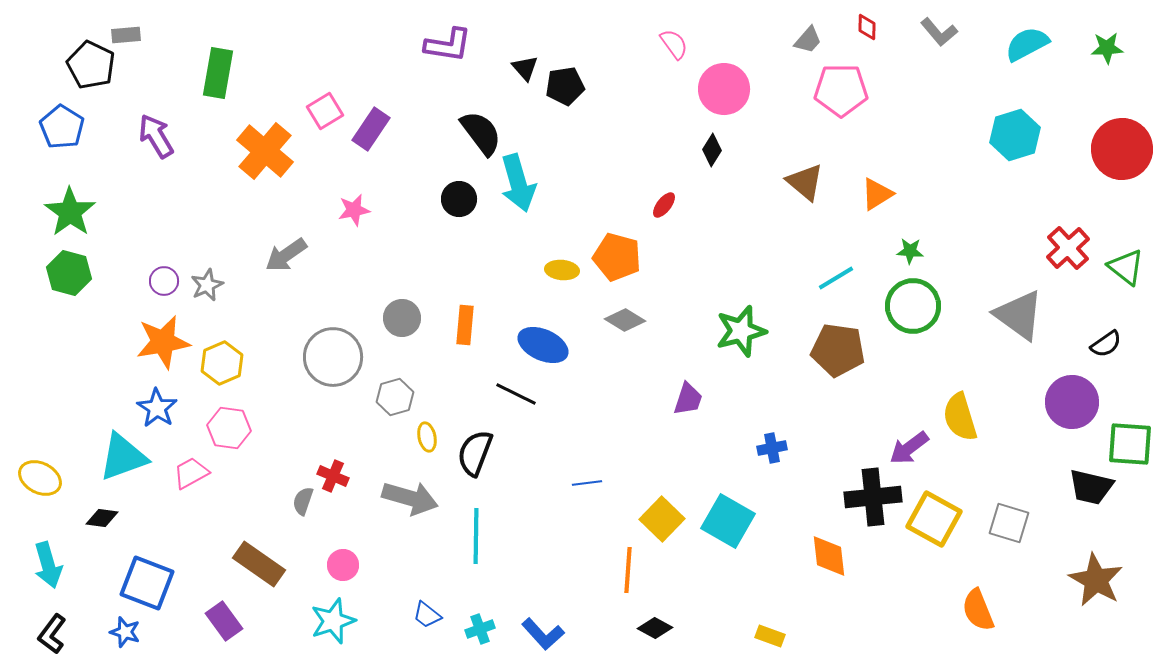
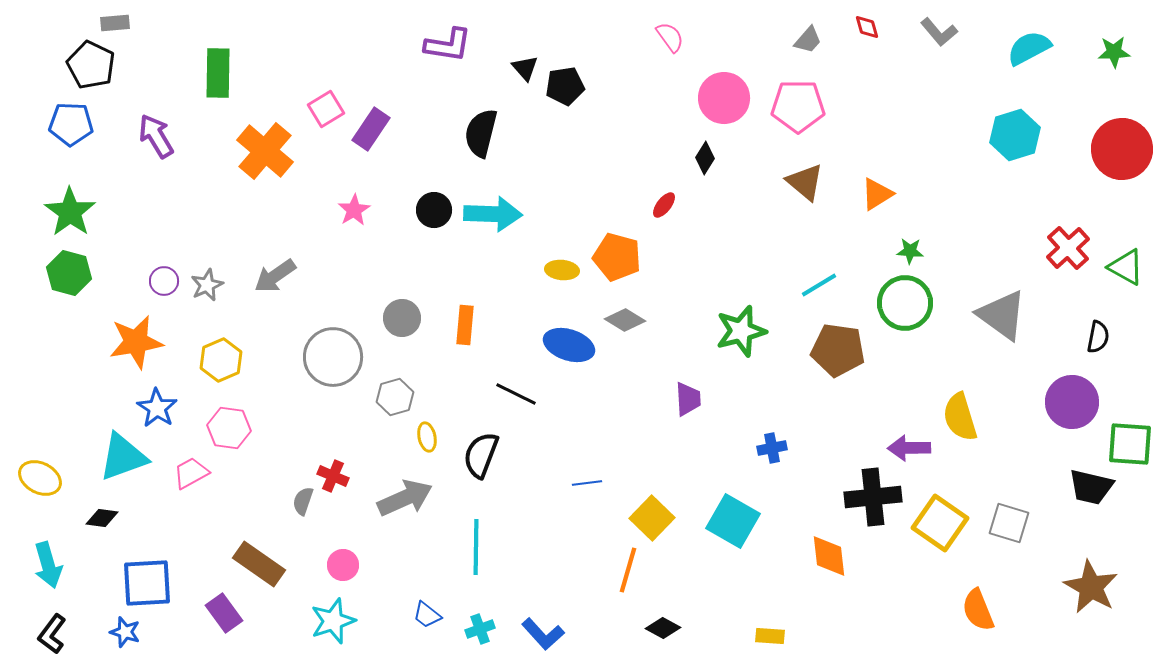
red diamond at (867, 27): rotated 16 degrees counterclockwise
gray rectangle at (126, 35): moved 11 px left, 12 px up
pink semicircle at (674, 44): moved 4 px left, 7 px up
cyan semicircle at (1027, 44): moved 2 px right, 4 px down
green star at (1107, 48): moved 7 px right, 4 px down
green rectangle at (218, 73): rotated 9 degrees counterclockwise
pink circle at (724, 89): moved 9 px down
pink pentagon at (841, 90): moved 43 px left, 16 px down
pink square at (325, 111): moved 1 px right, 2 px up
blue pentagon at (62, 127): moved 9 px right, 3 px up; rotated 30 degrees counterclockwise
black semicircle at (481, 133): rotated 129 degrees counterclockwise
black diamond at (712, 150): moved 7 px left, 8 px down
cyan arrow at (518, 183): moved 25 px left, 31 px down; rotated 72 degrees counterclockwise
black circle at (459, 199): moved 25 px left, 11 px down
pink star at (354, 210): rotated 20 degrees counterclockwise
gray arrow at (286, 255): moved 11 px left, 21 px down
green triangle at (1126, 267): rotated 9 degrees counterclockwise
cyan line at (836, 278): moved 17 px left, 7 px down
green circle at (913, 306): moved 8 px left, 3 px up
gray triangle at (1019, 315): moved 17 px left
orange star at (163, 342): moved 27 px left
black semicircle at (1106, 344): moved 8 px left, 7 px up; rotated 44 degrees counterclockwise
blue ellipse at (543, 345): moved 26 px right; rotated 6 degrees counterclockwise
yellow hexagon at (222, 363): moved 1 px left, 3 px up
purple trapezoid at (688, 399): rotated 21 degrees counterclockwise
purple arrow at (909, 448): rotated 36 degrees clockwise
black semicircle at (475, 453): moved 6 px right, 2 px down
gray arrow at (410, 498): moved 5 px left; rotated 40 degrees counterclockwise
yellow square at (662, 519): moved 10 px left, 1 px up
yellow square at (934, 519): moved 6 px right, 4 px down; rotated 6 degrees clockwise
cyan square at (728, 521): moved 5 px right
cyan line at (476, 536): moved 11 px down
orange line at (628, 570): rotated 12 degrees clockwise
brown star at (1096, 580): moved 5 px left, 7 px down
blue square at (147, 583): rotated 24 degrees counterclockwise
purple rectangle at (224, 621): moved 8 px up
black diamond at (655, 628): moved 8 px right
yellow rectangle at (770, 636): rotated 16 degrees counterclockwise
